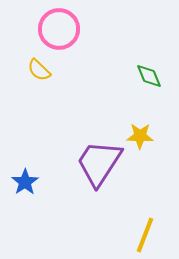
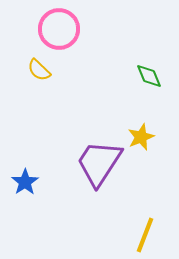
yellow star: moved 1 px right, 1 px down; rotated 24 degrees counterclockwise
